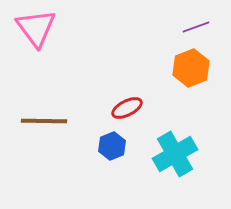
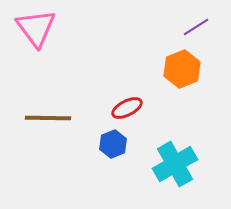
purple line: rotated 12 degrees counterclockwise
orange hexagon: moved 9 px left, 1 px down
brown line: moved 4 px right, 3 px up
blue hexagon: moved 1 px right, 2 px up
cyan cross: moved 10 px down
